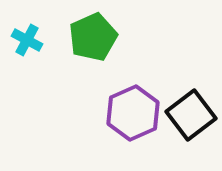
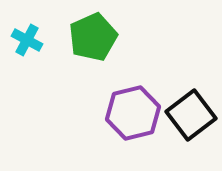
purple hexagon: rotated 10 degrees clockwise
